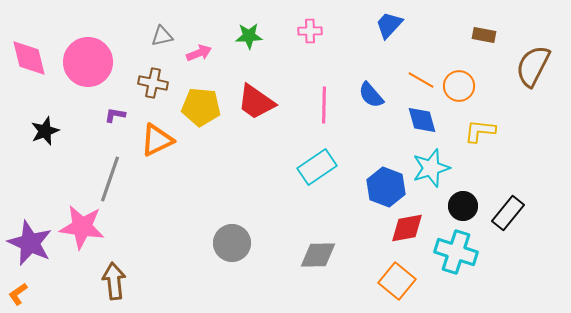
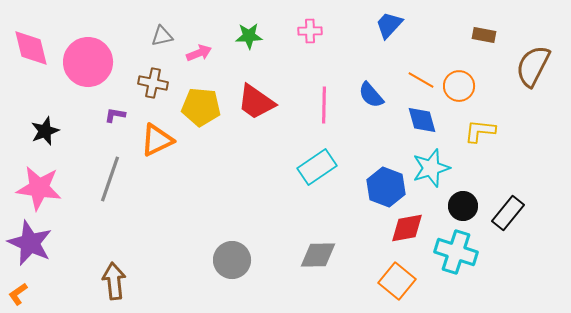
pink diamond: moved 2 px right, 10 px up
pink star: moved 43 px left, 39 px up
gray circle: moved 17 px down
